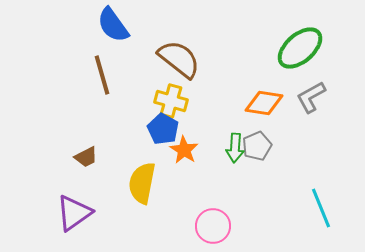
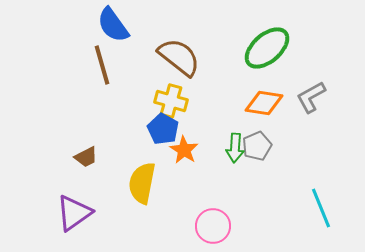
green ellipse: moved 33 px left
brown semicircle: moved 2 px up
brown line: moved 10 px up
